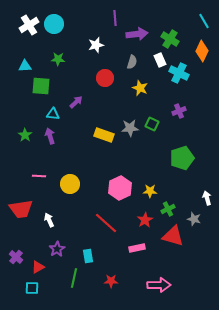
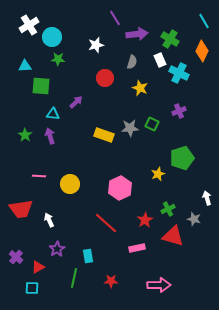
purple line at (115, 18): rotated 28 degrees counterclockwise
cyan circle at (54, 24): moved 2 px left, 13 px down
yellow star at (150, 191): moved 8 px right, 17 px up; rotated 24 degrees counterclockwise
